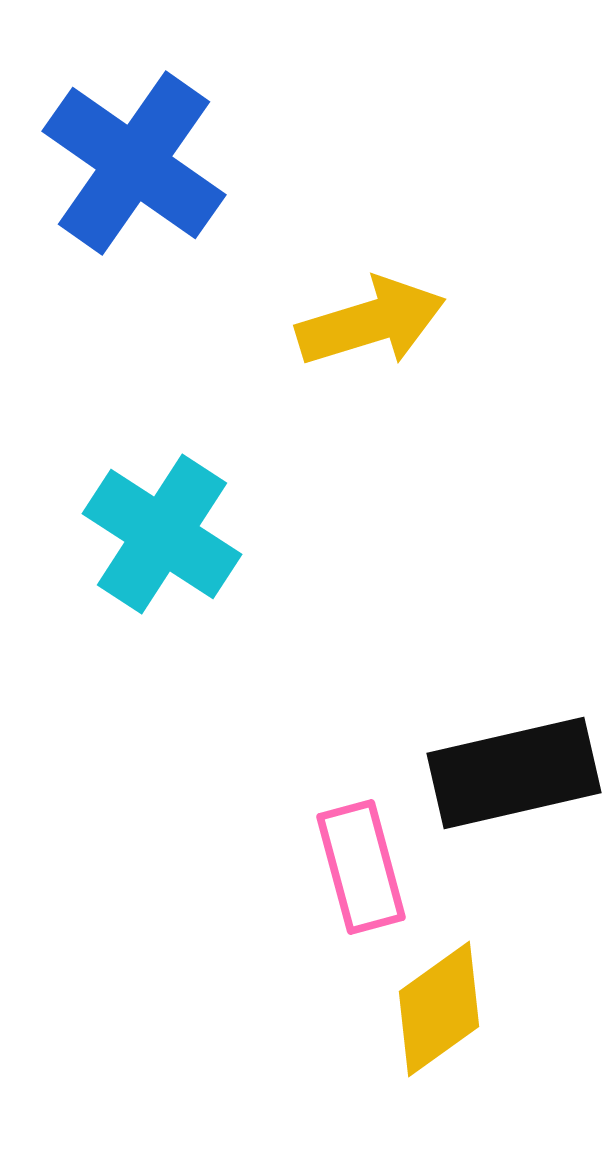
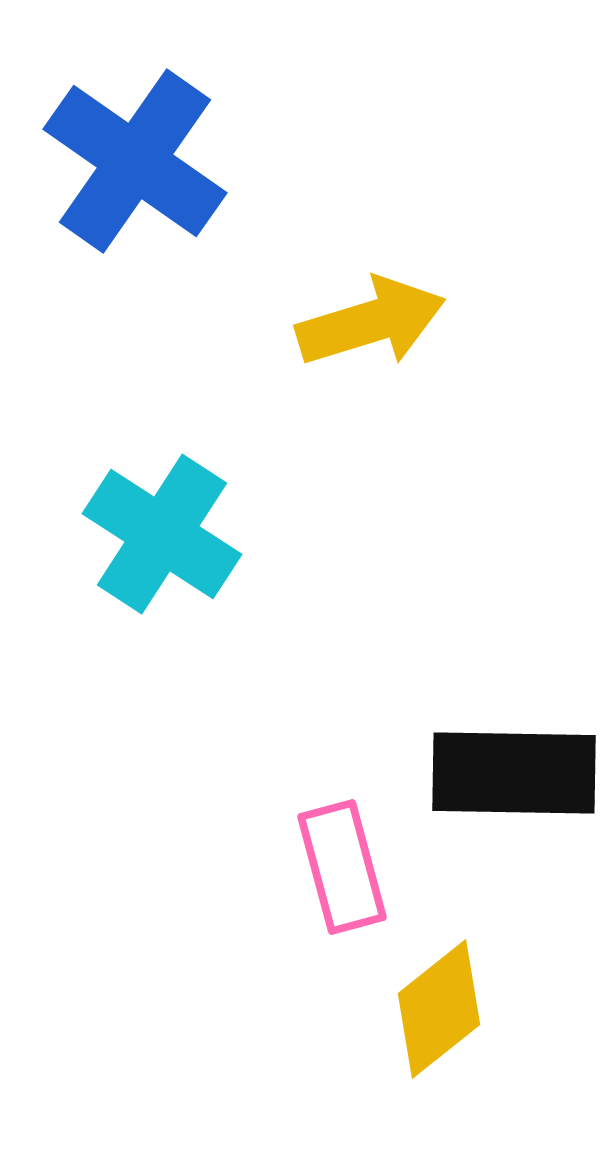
blue cross: moved 1 px right, 2 px up
black rectangle: rotated 14 degrees clockwise
pink rectangle: moved 19 px left
yellow diamond: rotated 3 degrees counterclockwise
